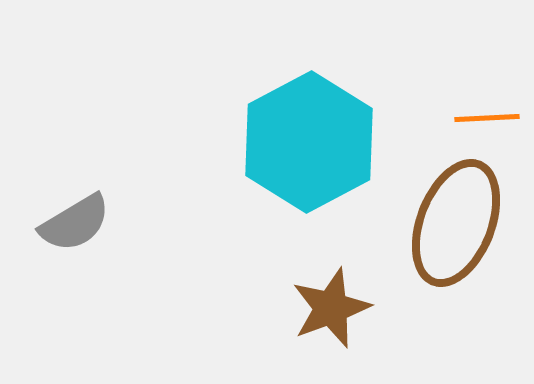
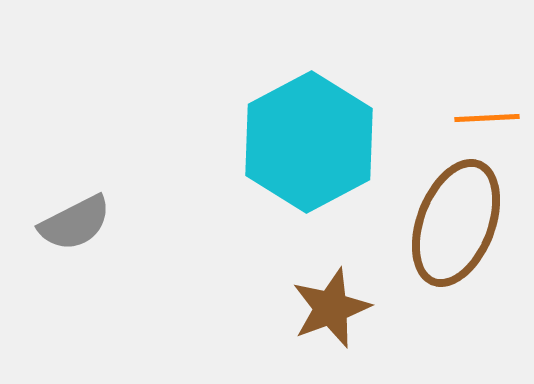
gray semicircle: rotated 4 degrees clockwise
